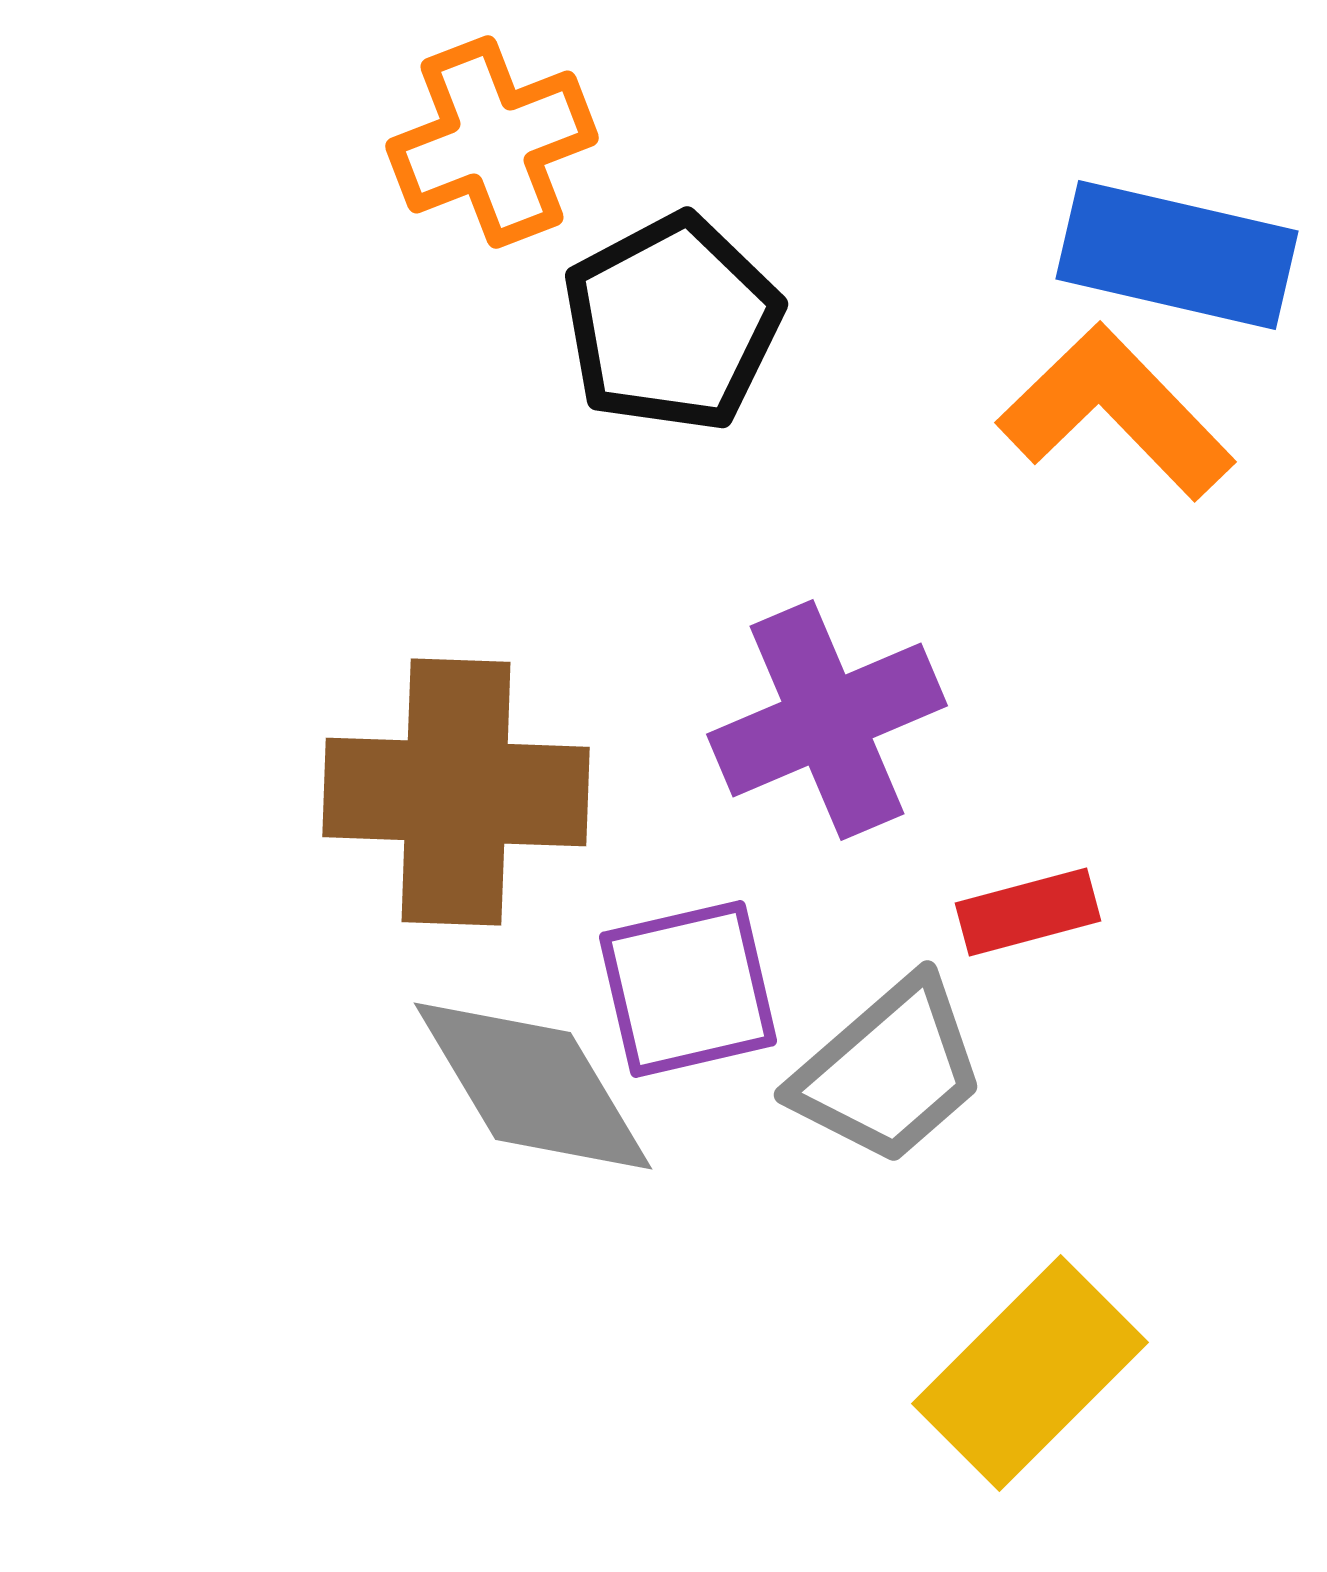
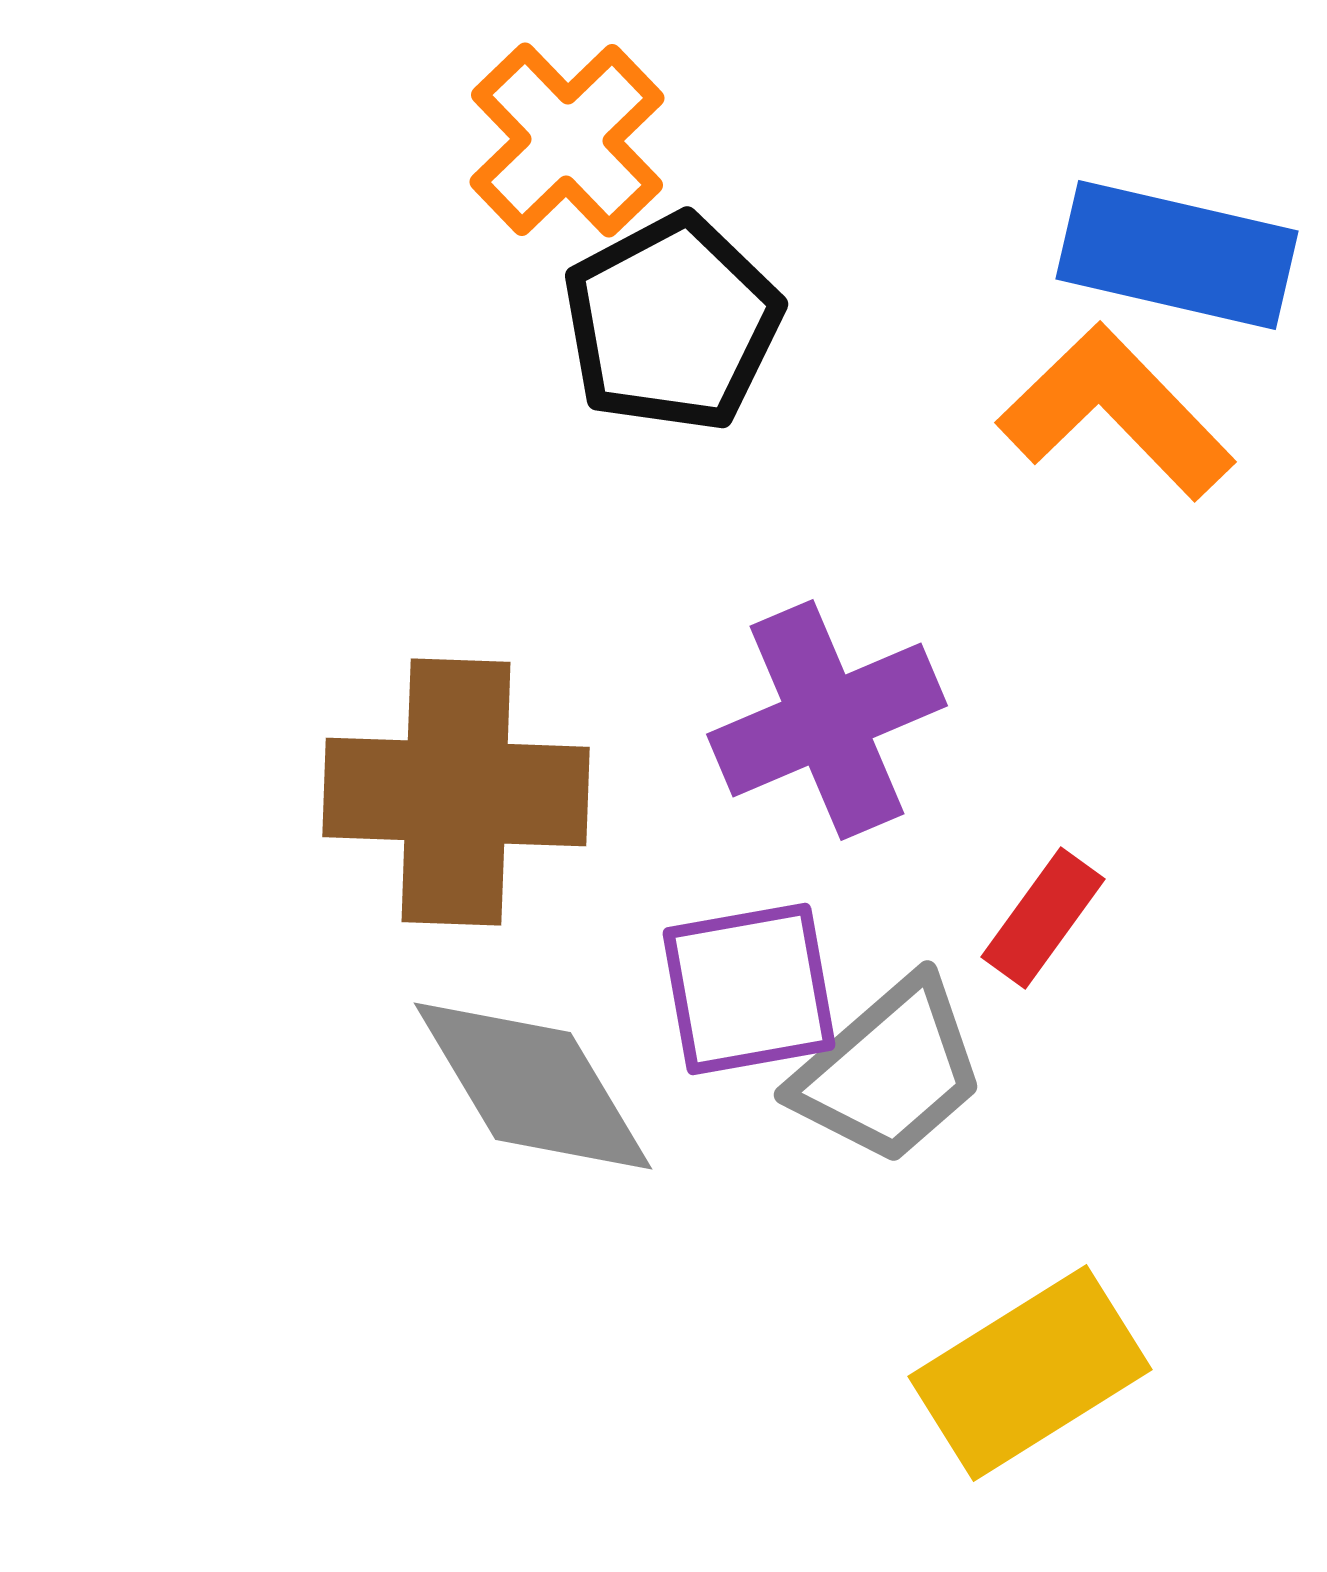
orange cross: moved 75 px right, 2 px up; rotated 23 degrees counterclockwise
red rectangle: moved 15 px right, 6 px down; rotated 39 degrees counterclockwise
purple square: moved 61 px right; rotated 3 degrees clockwise
yellow rectangle: rotated 13 degrees clockwise
